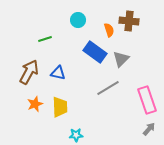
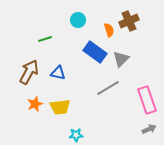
brown cross: rotated 30 degrees counterclockwise
yellow trapezoid: rotated 85 degrees clockwise
gray arrow: rotated 24 degrees clockwise
